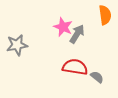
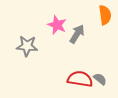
pink star: moved 6 px left, 2 px up
gray star: moved 10 px right, 1 px down; rotated 15 degrees clockwise
red semicircle: moved 5 px right, 12 px down
gray semicircle: moved 3 px right, 2 px down
